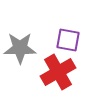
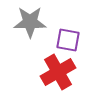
gray star: moved 10 px right, 26 px up
